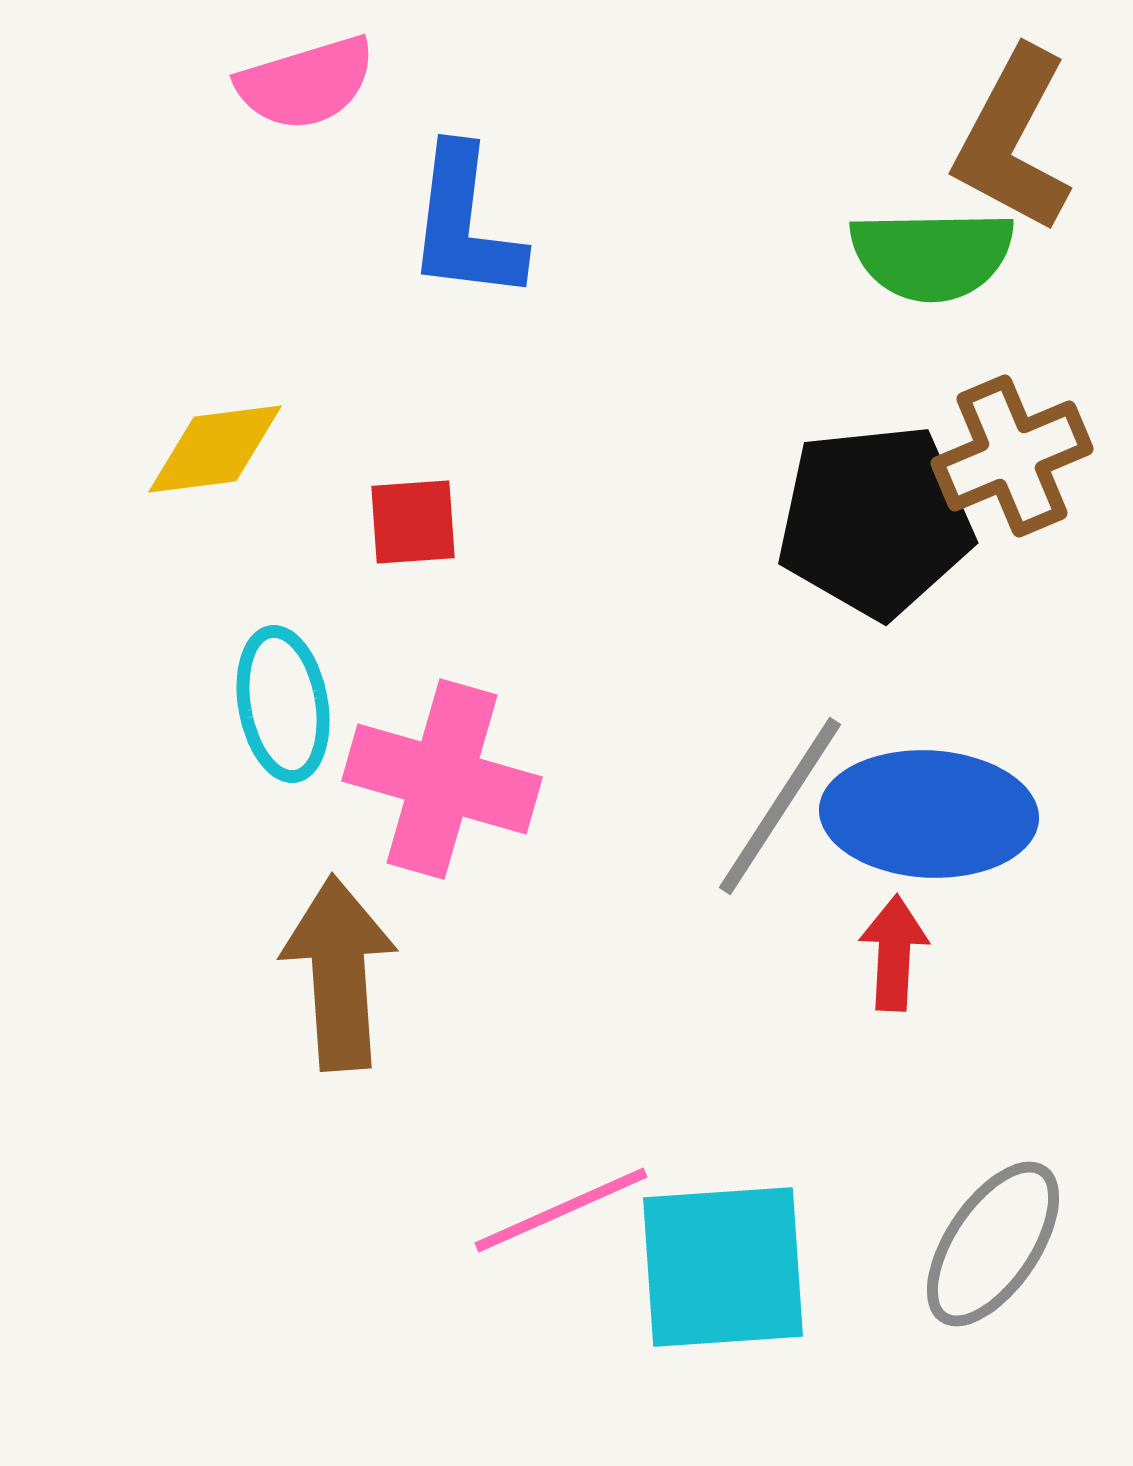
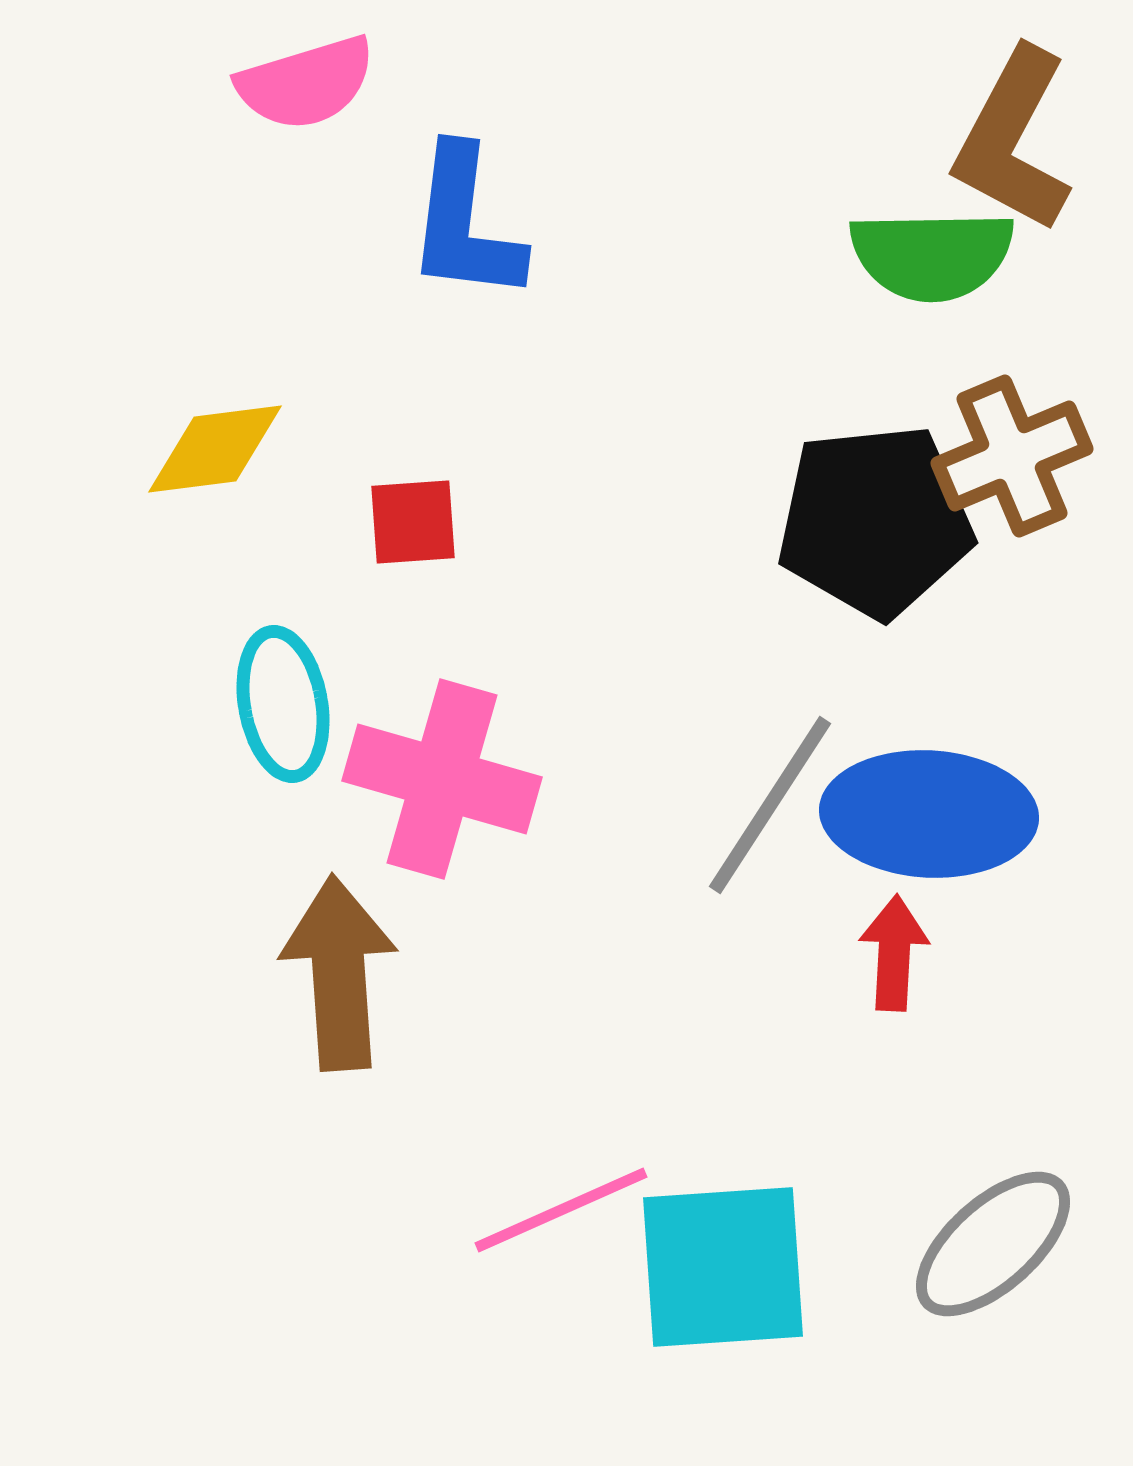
gray line: moved 10 px left, 1 px up
gray ellipse: rotated 14 degrees clockwise
